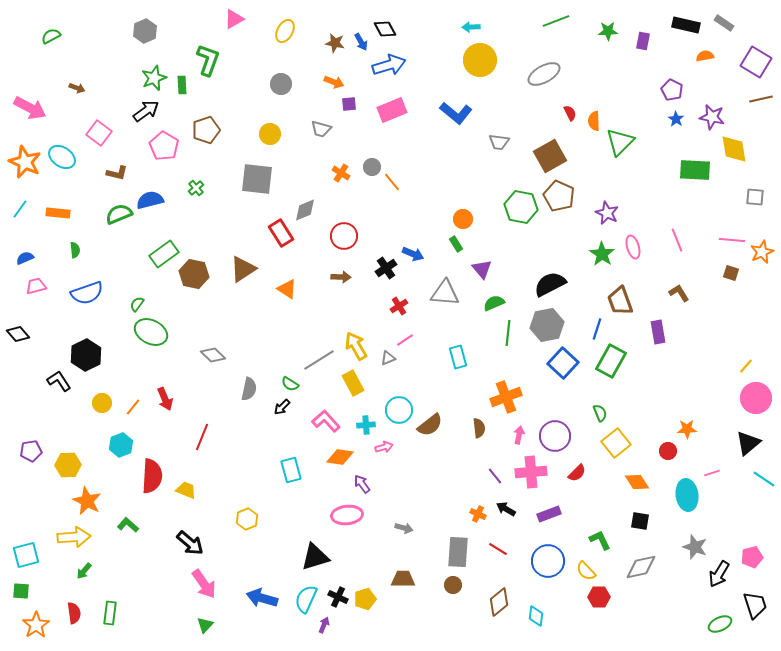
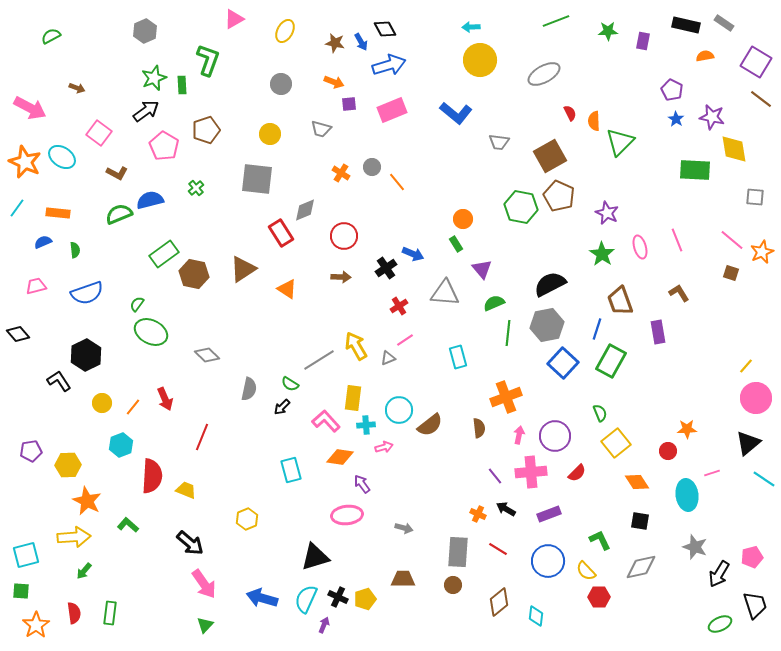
brown line at (761, 99): rotated 50 degrees clockwise
brown L-shape at (117, 173): rotated 15 degrees clockwise
orange line at (392, 182): moved 5 px right
cyan line at (20, 209): moved 3 px left, 1 px up
pink line at (732, 240): rotated 35 degrees clockwise
pink ellipse at (633, 247): moved 7 px right
blue semicircle at (25, 258): moved 18 px right, 16 px up
gray diamond at (213, 355): moved 6 px left
yellow rectangle at (353, 383): moved 15 px down; rotated 35 degrees clockwise
